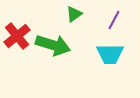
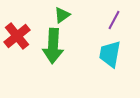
green triangle: moved 12 px left, 1 px down
green arrow: moved 1 px down; rotated 76 degrees clockwise
cyan trapezoid: rotated 100 degrees clockwise
